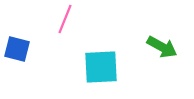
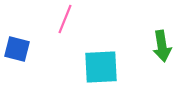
green arrow: moved 1 px up; rotated 52 degrees clockwise
